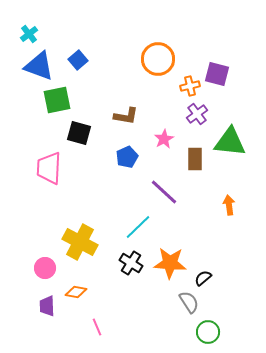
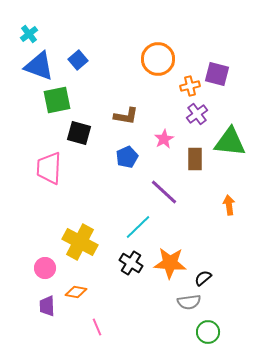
gray semicircle: rotated 115 degrees clockwise
